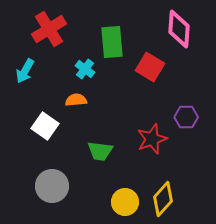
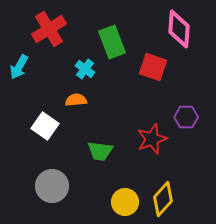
green rectangle: rotated 16 degrees counterclockwise
red square: moved 3 px right; rotated 12 degrees counterclockwise
cyan arrow: moved 6 px left, 4 px up
